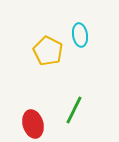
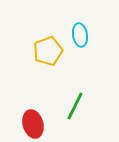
yellow pentagon: rotated 24 degrees clockwise
green line: moved 1 px right, 4 px up
